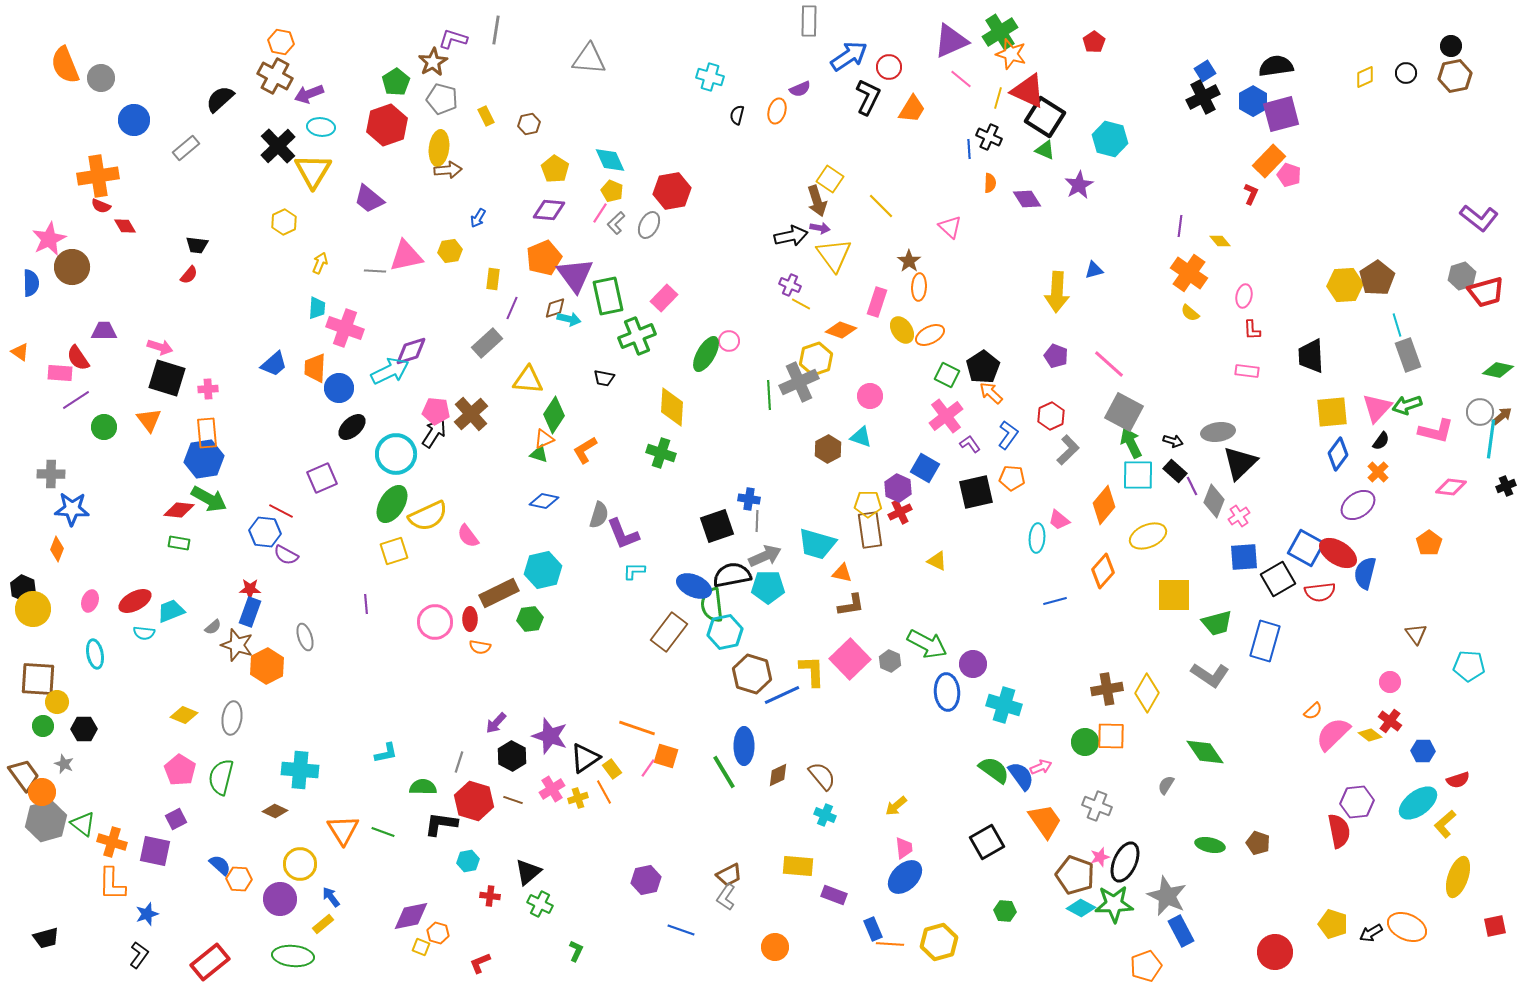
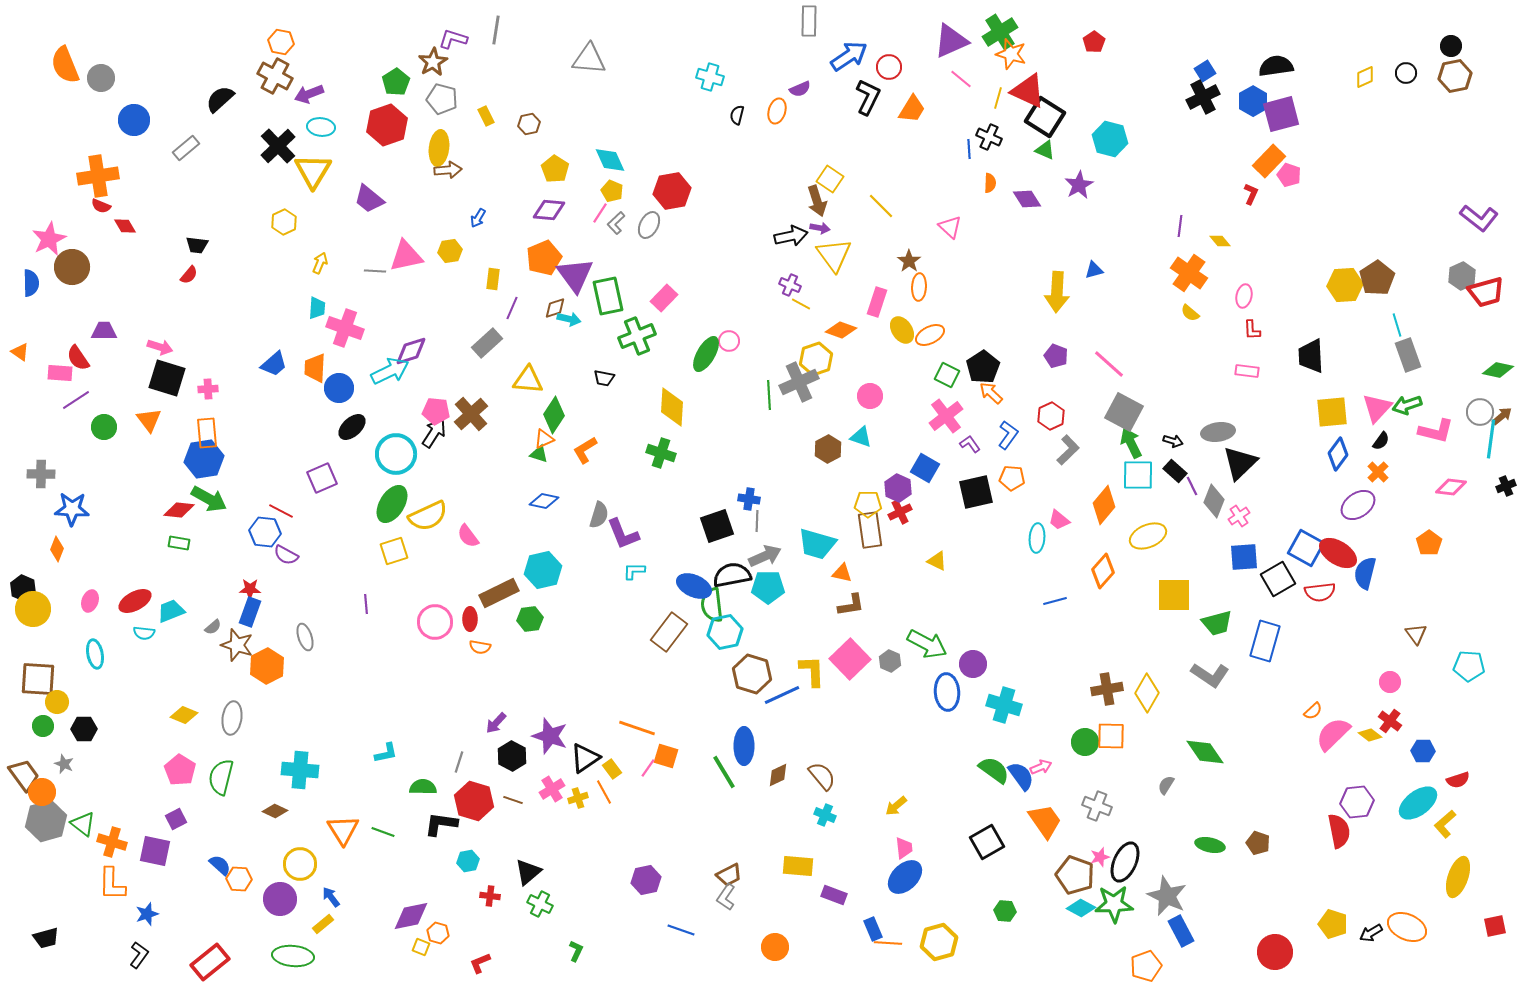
gray hexagon at (1462, 276): rotated 8 degrees counterclockwise
gray cross at (51, 474): moved 10 px left
orange line at (890, 944): moved 2 px left, 1 px up
